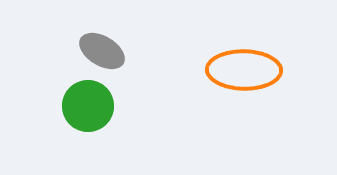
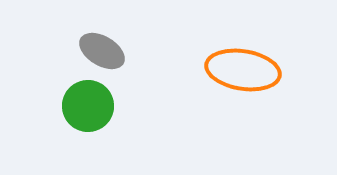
orange ellipse: moved 1 px left; rotated 8 degrees clockwise
